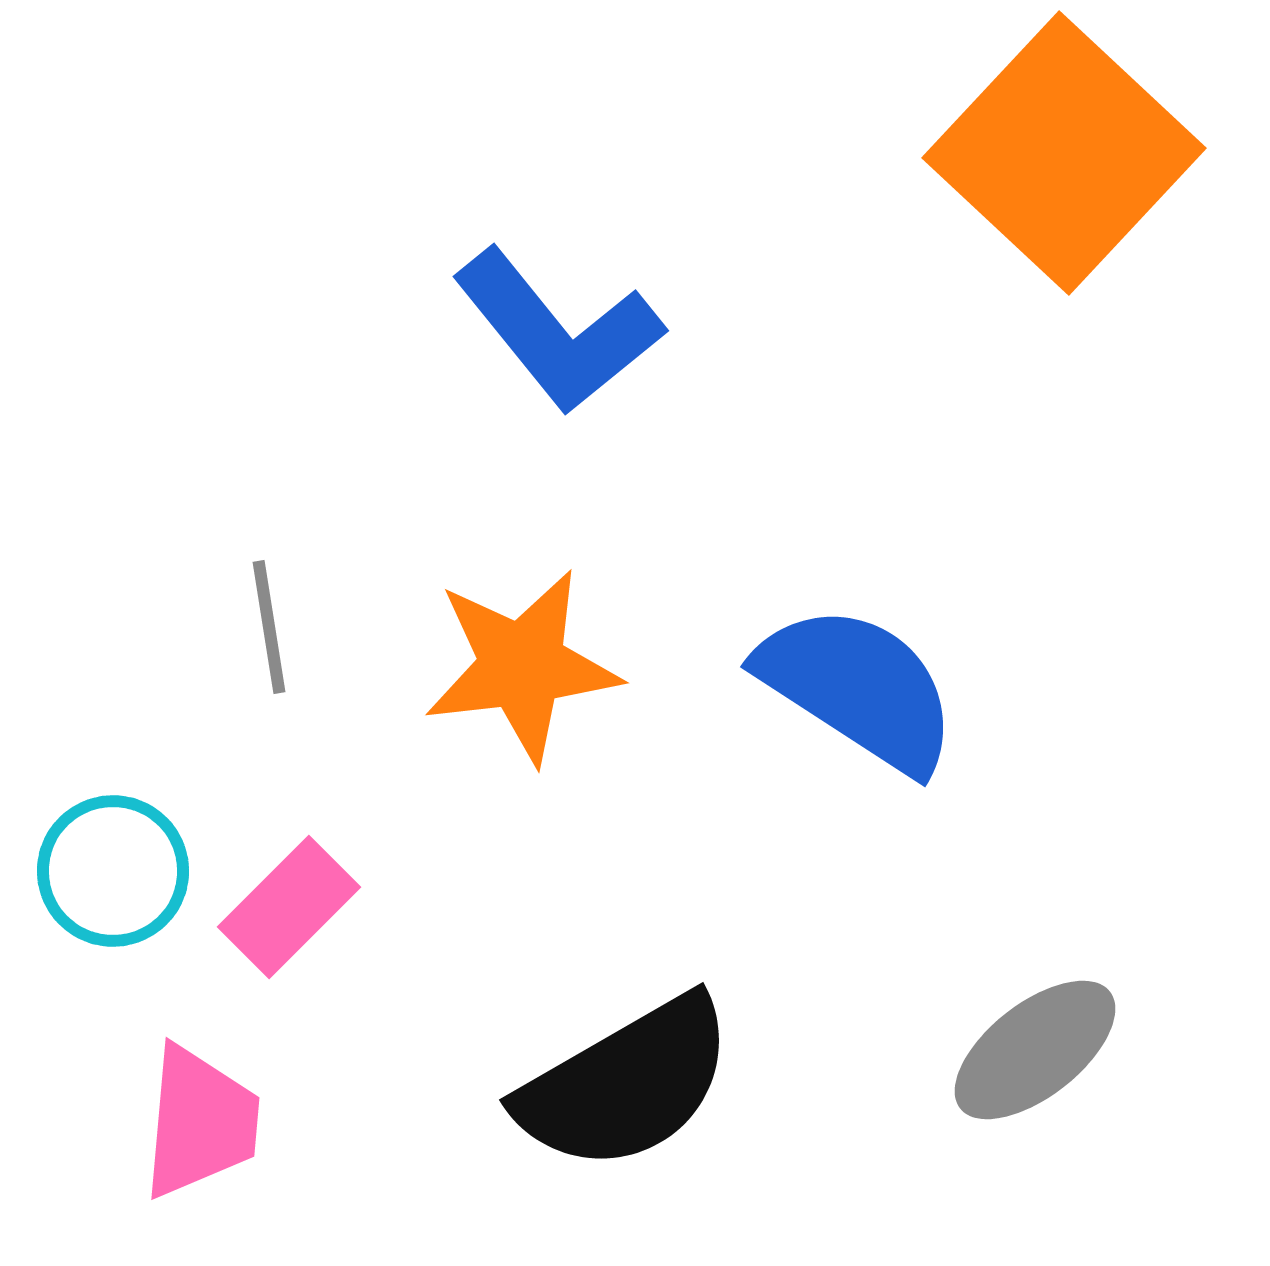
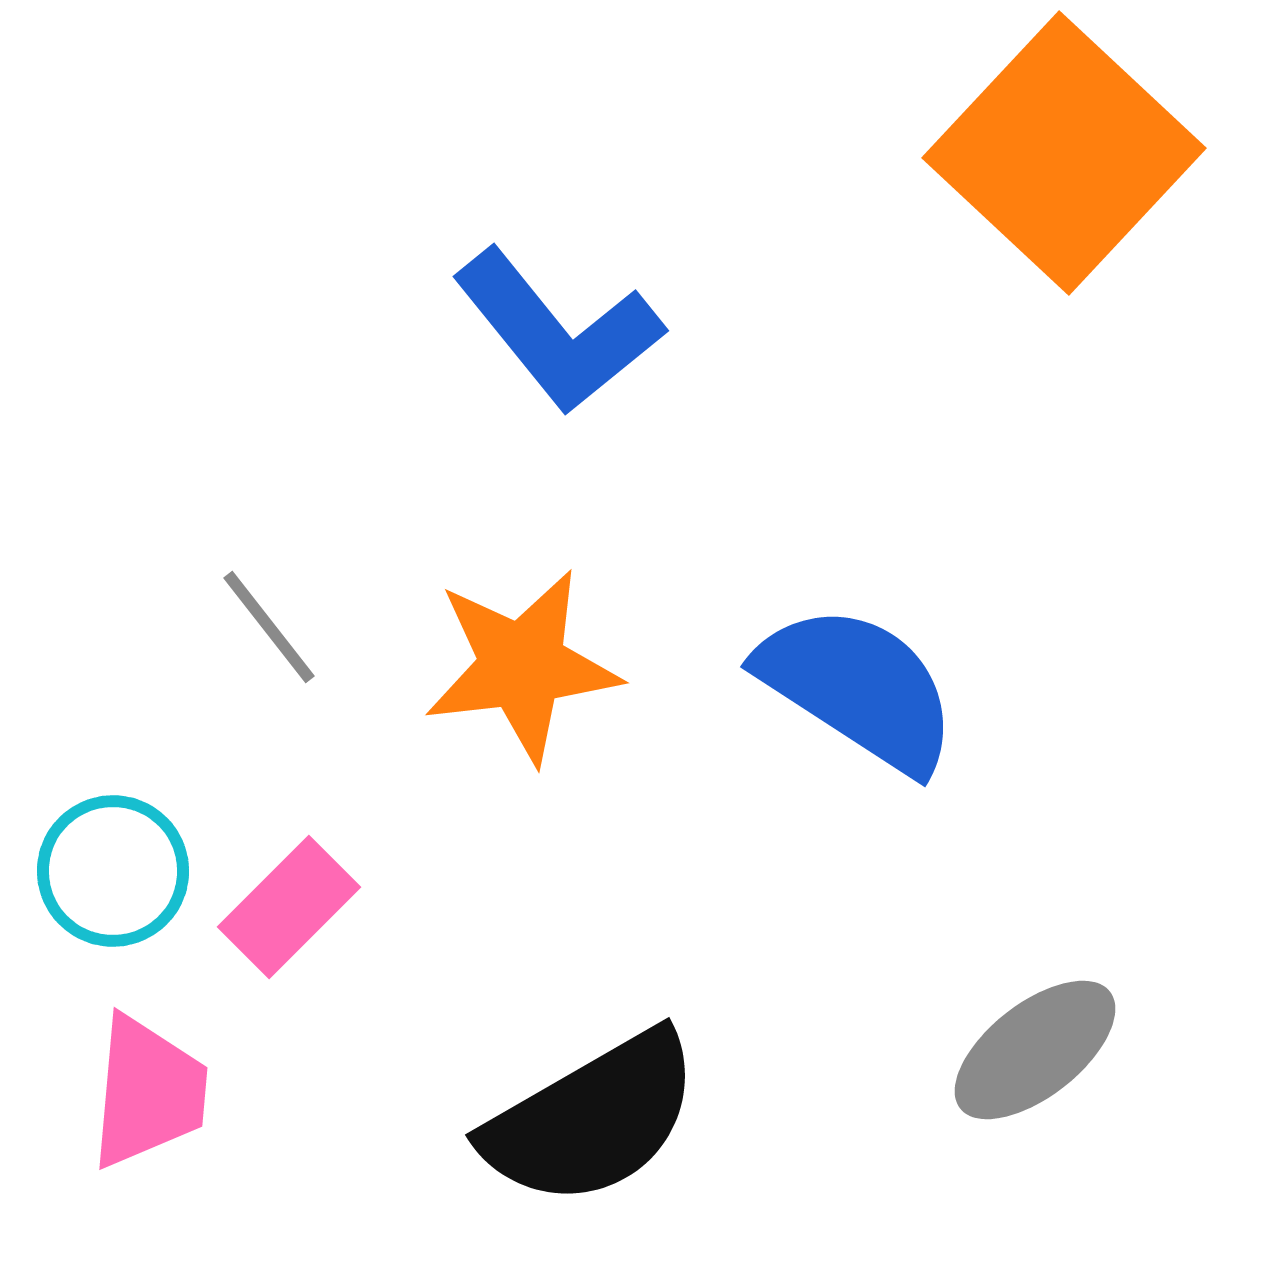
gray line: rotated 29 degrees counterclockwise
black semicircle: moved 34 px left, 35 px down
pink trapezoid: moved 52 px left, 30 px up
